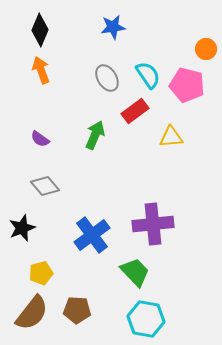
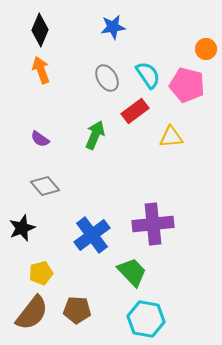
green trapezoid: moved 3 px left
